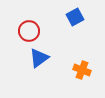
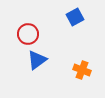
red circle: moved 1 px left, 3 px down
blue triangle: moved 2 px left, 2 px down
